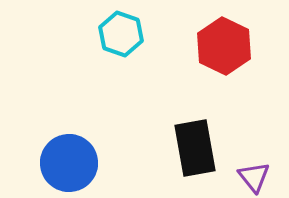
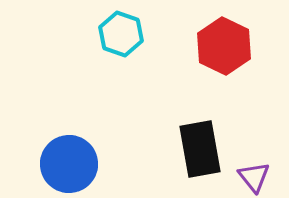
black rectangle: moved 5 px right, 1 px down
blue circle: moved 1 px down
